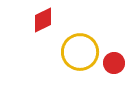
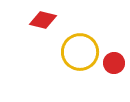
red diamond: rotated 40 degrees clockwise
